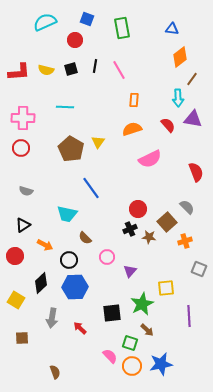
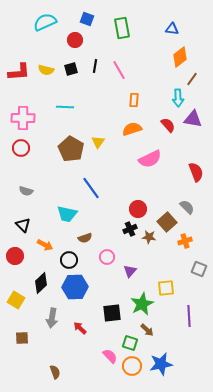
black triangle at (23, 225): rotated 42 degrees counterclockwise
brown semicircle at (85, 238): rotated 64 degrees counterclockwise
